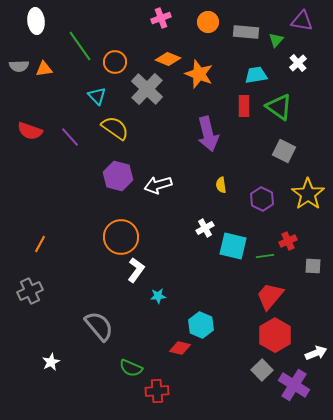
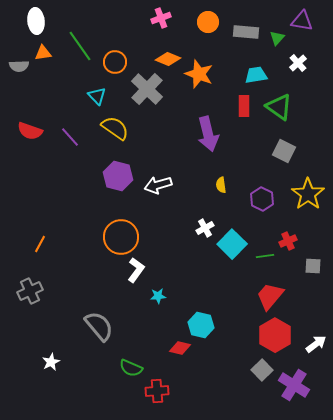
green triangle at (276, 40): moved 1 px right, 2 px up
orange triangle at (44, 69): moved 1 px left, 16 px up
cyan square at (233, 246): moved 1 px left, 2 px up; rotated 32 degrees clockwise
cyan hexagon at (201, 325): rotated 10 degrees counterclockwise
white arrow at (316, 353): moved 9 px up; rotated 15 degrees counterclockwise
